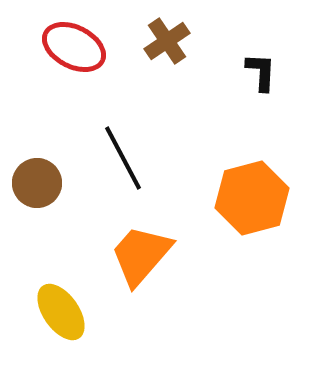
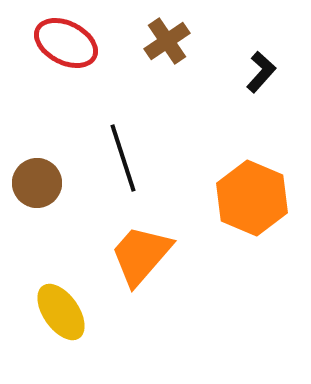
red ellipse: moved 8 px left, 4 px up
black L-shape: rotated 39 degrees clockwise
black line: rotated 10 degrees clockwise
orange hexagon: rotated 22 degrees counterclockwise
